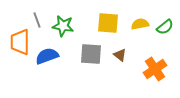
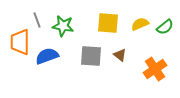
yellow semicircle: rotated 12 degrees counterclockwise
gray square: moved 2 px down
